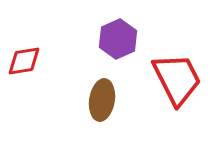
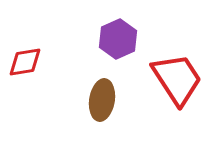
red diamond: moved 1 px right, 1 px down
red trapezoid: rotated 6 degrees counterclockwise
